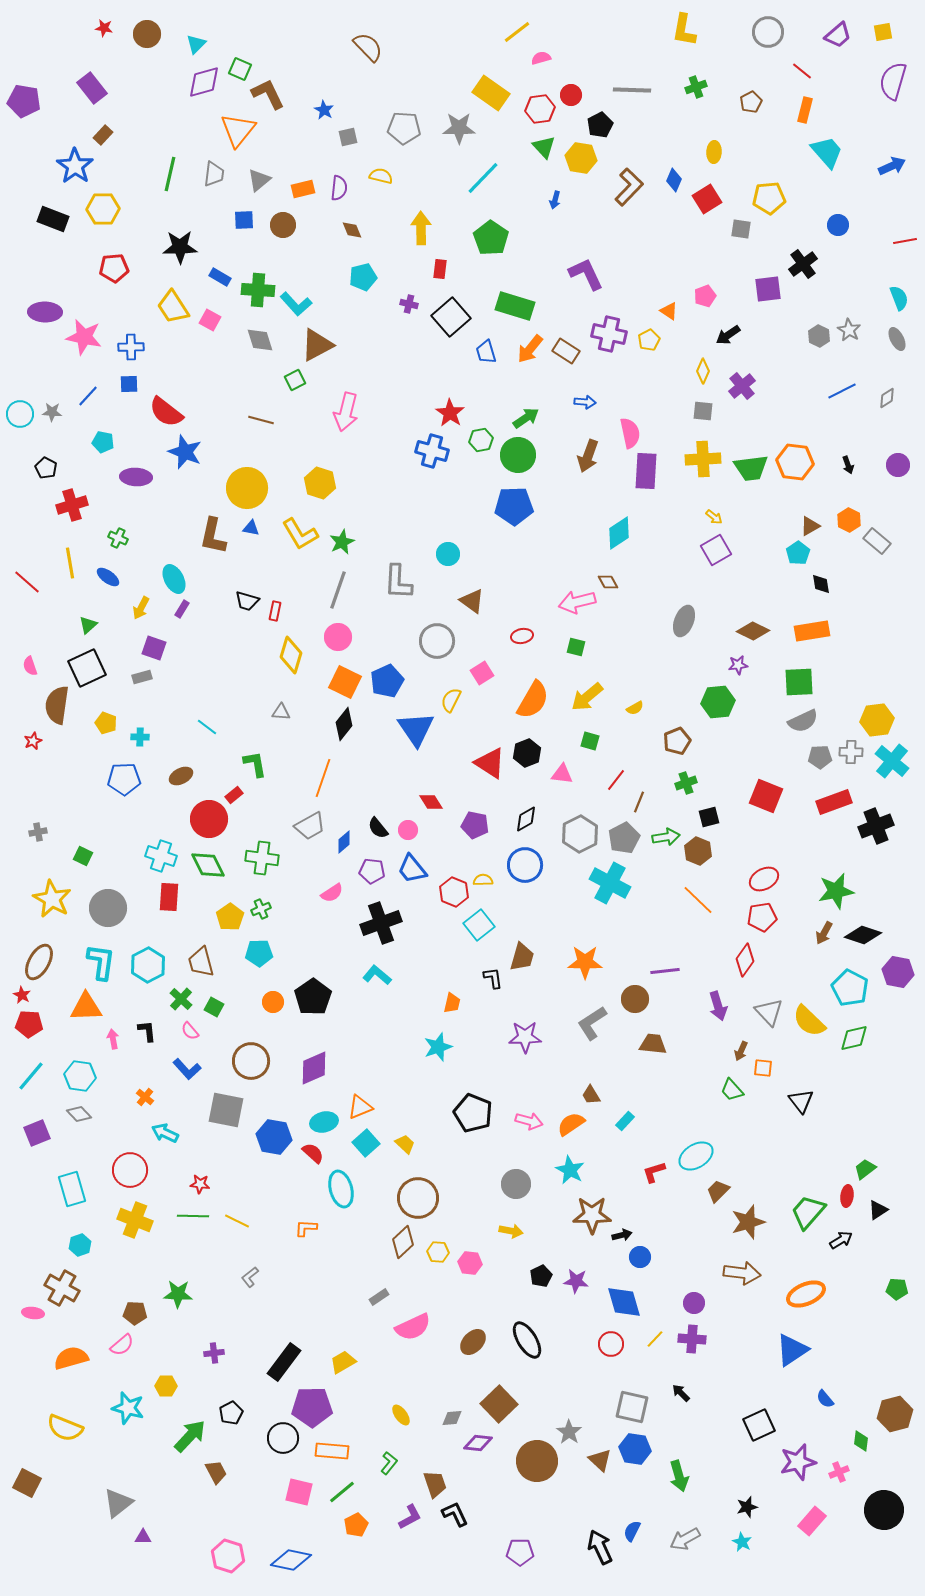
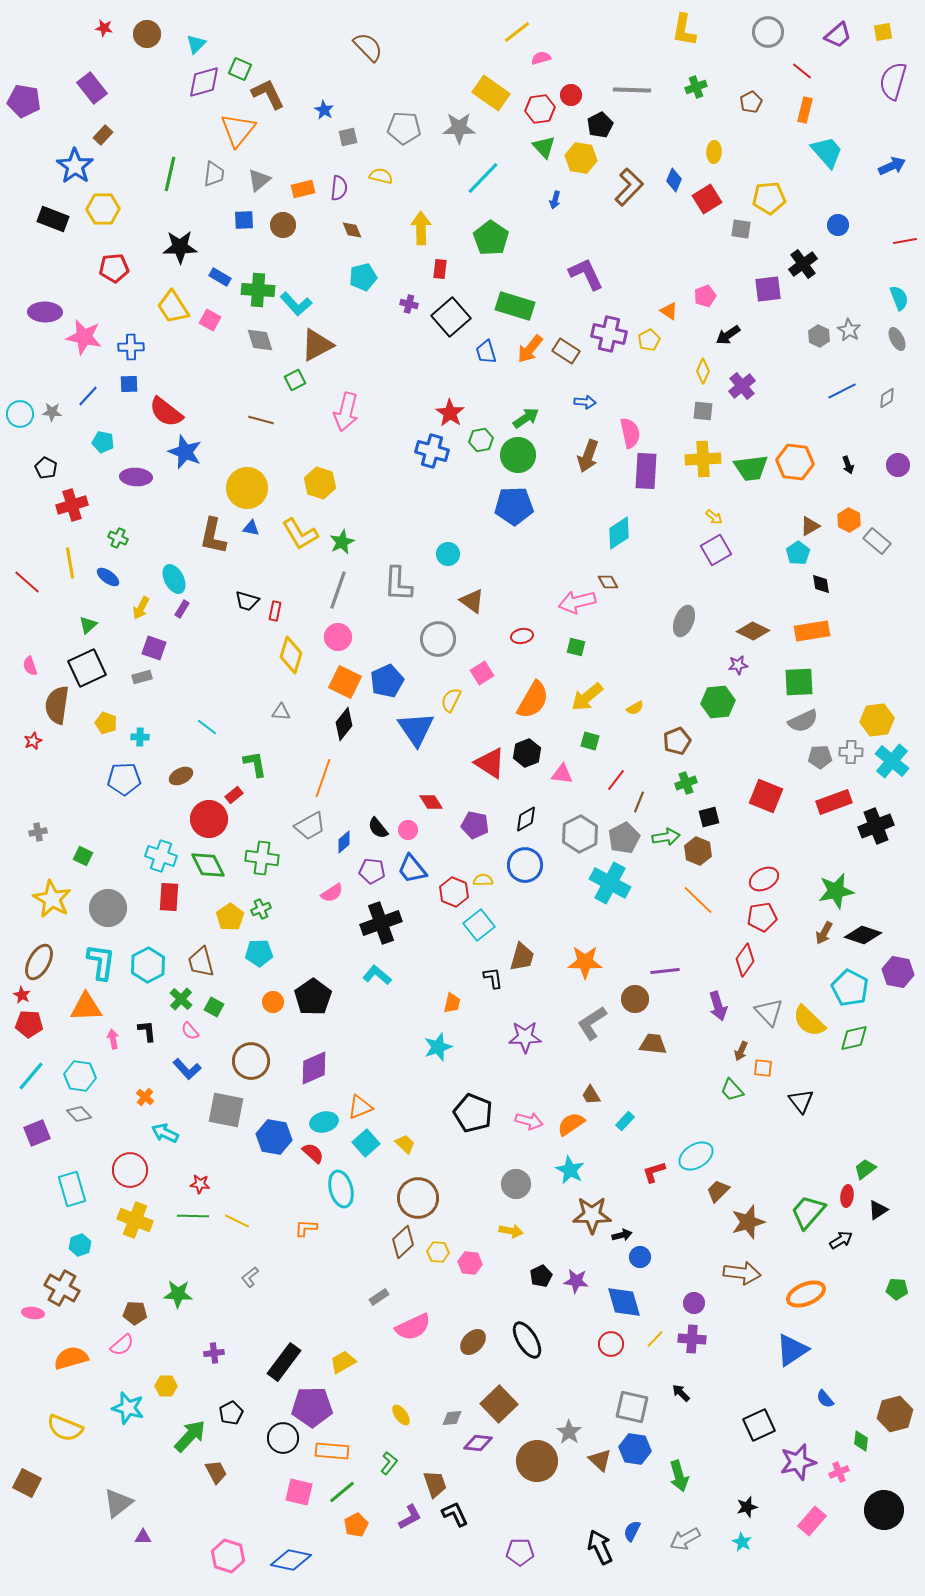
gray L-shape at (398, 582): moved 2 px down
gray circle at (437, 641): moved 1 px right, 2 px up
